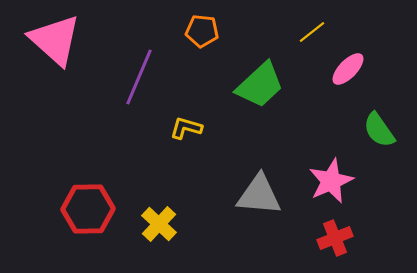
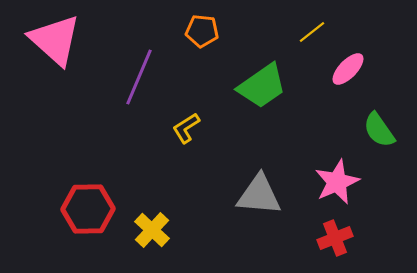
green trapezoid: moved 2 px right, 1 px down; rotated 8 degrees clockwise
yellow L-shape: rotated 48 degrees counterclockwise
pink star: moved 6 px right, 1 px down
yellow cross: moved 7 px left, 6 px down
